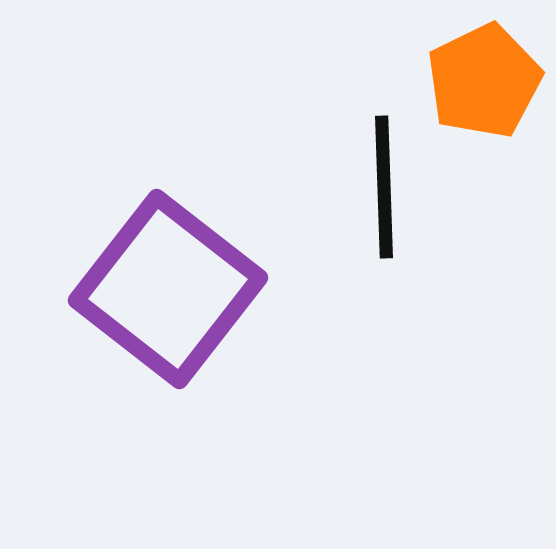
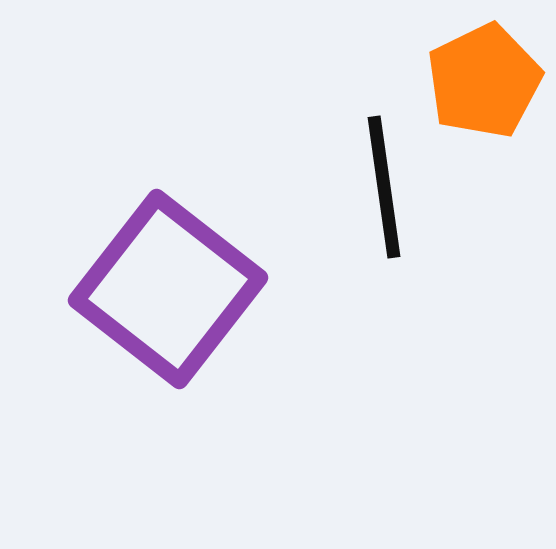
black line: rotated 6 degrees counterclockwise
